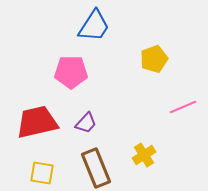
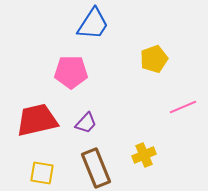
blue trapezoid: moved 1 px left, 2 px up
red trapezoid: moved 2 px up
yellow cross: rotated 10 degrees clockwise
